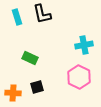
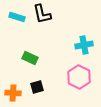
cyan rectangle: rotated 56 degrees counterclockwise
